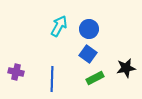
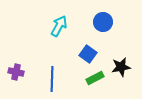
blue circle: moved 14 px right, 7 px up
black star: moved 5 px left, 1 px up
